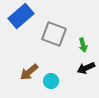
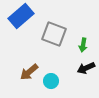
green arrow: rotated 24 degrees clockwise
